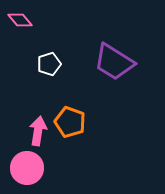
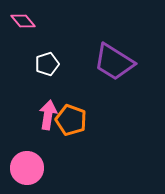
pink diamond: moved 3 px right, 1 px down
white pentagon: moved 2 px left
orange pentagon: moved 1 px right, 2 px up
pink arrow: moved 10 px right, 16 px up
